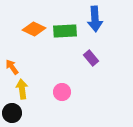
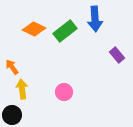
green rectangle: rotated 35 degrees counterclockwise
purple rectangle: moved 26 px right, 3 px up
pink circle: moved 2 px right
black circle: moved 2 px down
